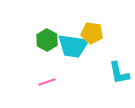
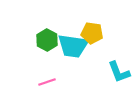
cyan L-shape: moved 1 px up; rotated 10 degrees counterclockwise
